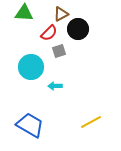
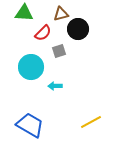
brown triangle: rotated 14 degrees clockwise
red semicircle: moved 6 px left
